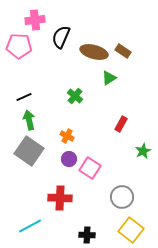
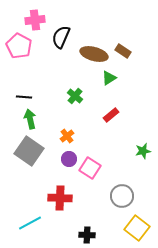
pink pentagon: rotated 25 degrees clockwise
brown ellipse: moved 2 px down
black line: rotated 28 degrees clockwise
green arrow: moved 1 px right, 1 px up
red rectangle: moved 10 px left, 9 px up; rotated 21 degrees clockwise
orange cross: rotated 24 degrees clockwise
green star: rotated 14 degrees clockwise
gray circle: moved 1 px up
cyan line: moved 3 px up
yellow square: moved 6 px right, 2 px up
